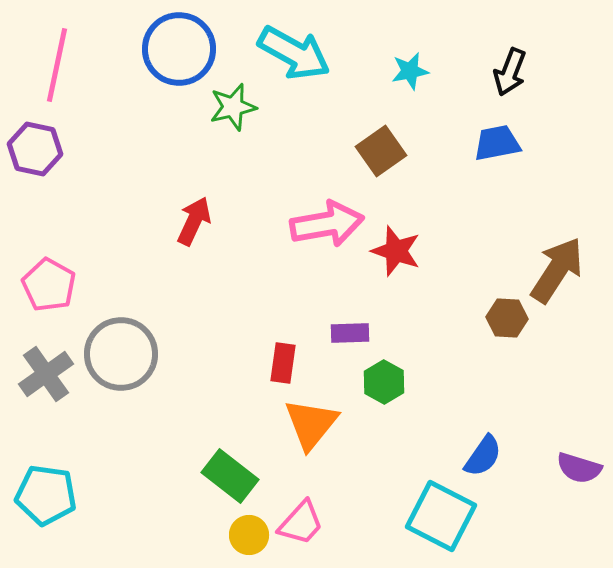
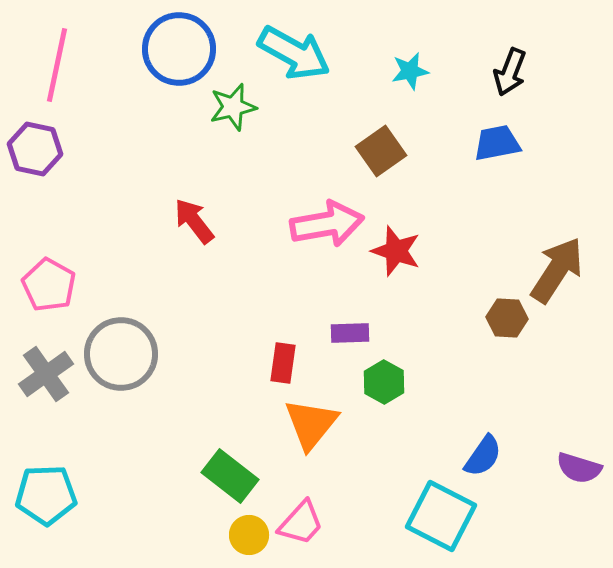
red arrow: rotated 63 degrees counterclockwise
cyan pentagon: rotated 10 degrees counterclockwise
